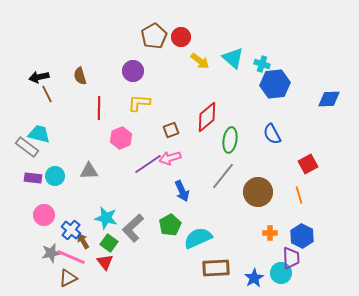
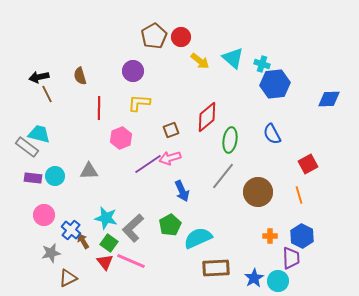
orange cross at (270, 233): moved 3 px down
pink line at (71, 257): moved 60 px right, 4 px down
cyan circle at (281, 273): moved 3 px left, 8 px down
